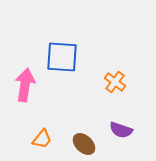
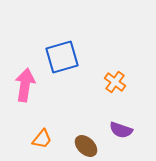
blue square: rotated 20 degrees counterclockwise
brown ellipse: moved 2 px right, 2 px down
